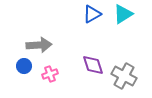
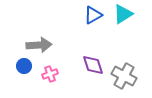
blue triangle: moved 1 px right, 1 px down
